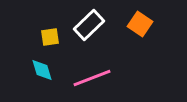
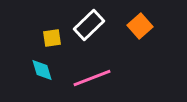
orange square: moved 2 px down; rotated 15 degrees clockwise
yellow square: moved 2 px right, 1 px down
